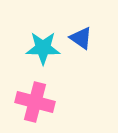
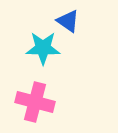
blue triangle: moved 13 px left, 17 px up
